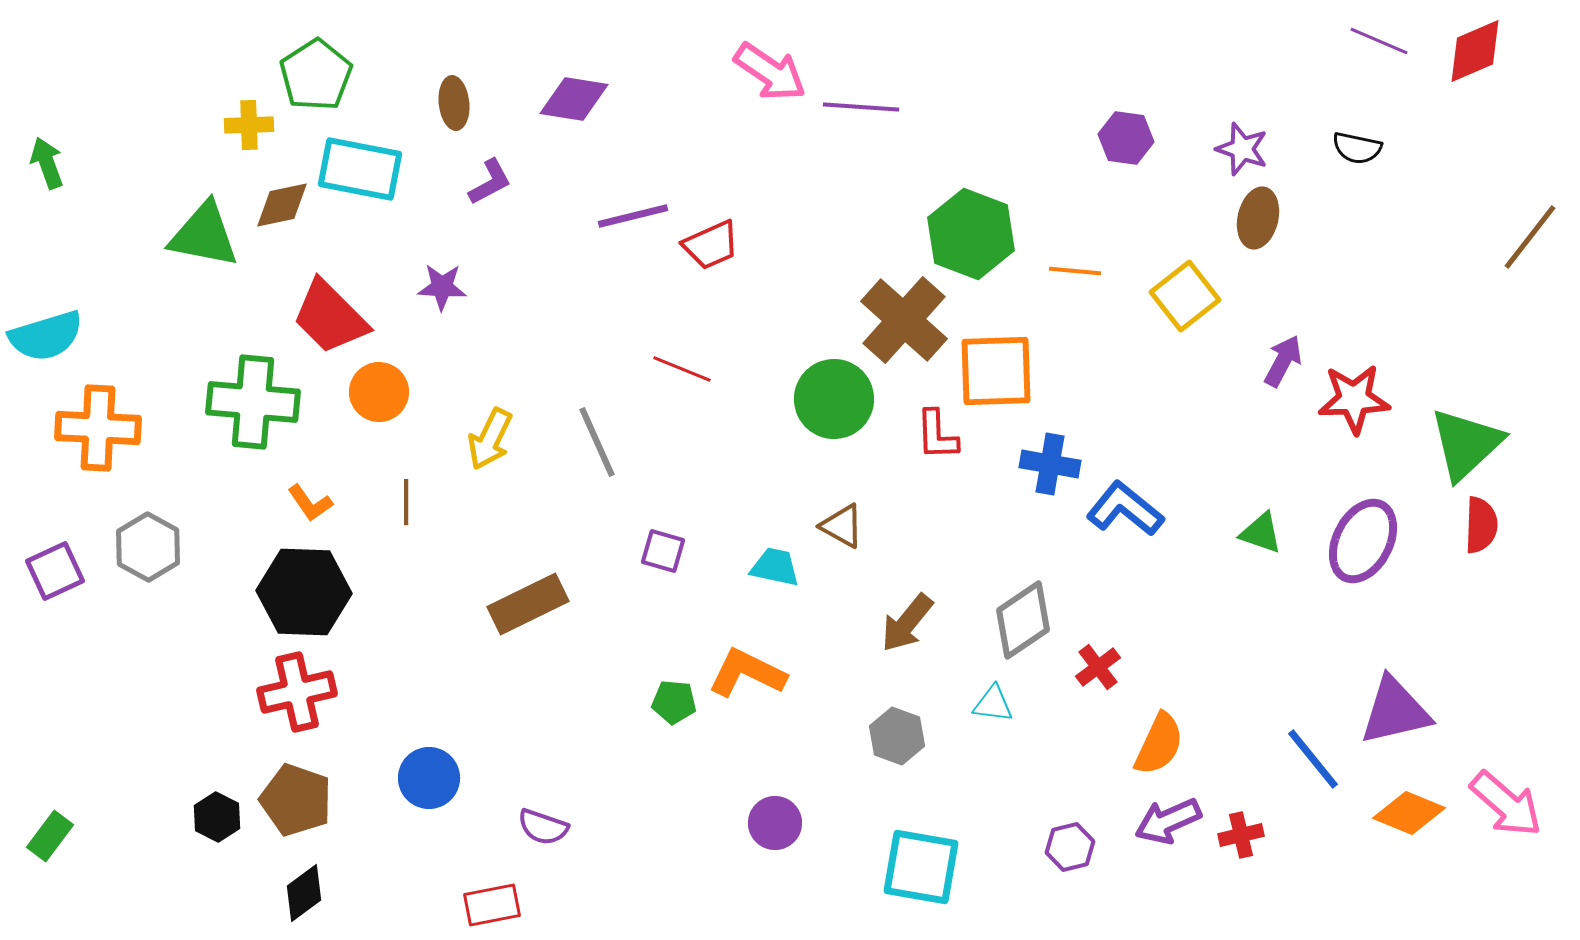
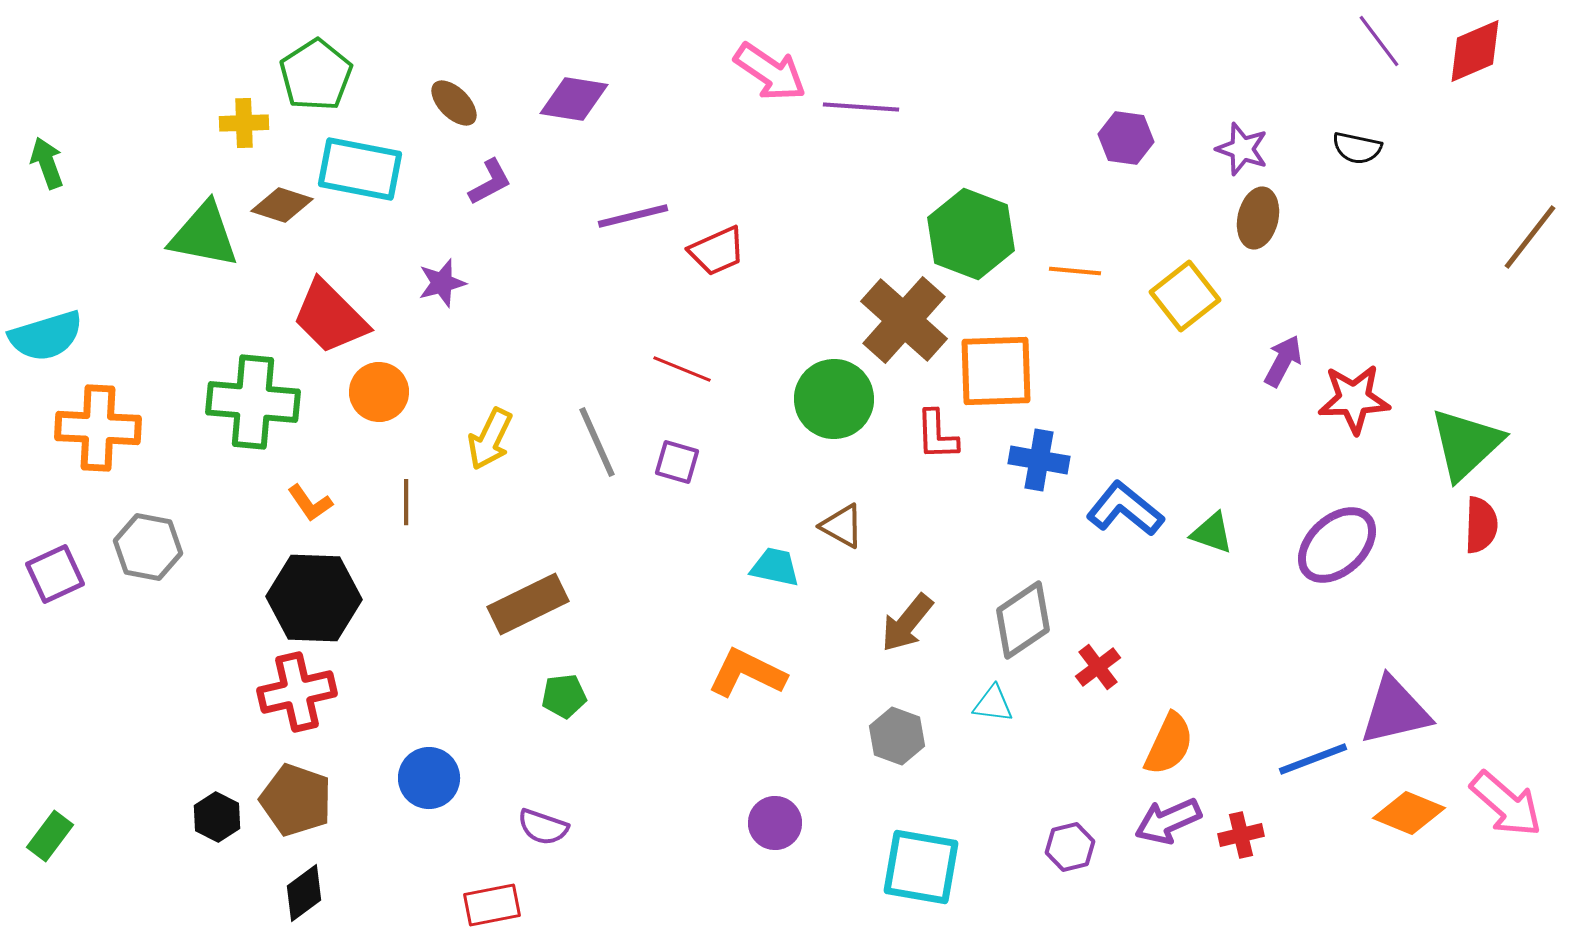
purple line at (1379, 41): rotated 30 degrees clockwise
brown ellipse at (454, 103): rotated 39 degrees counterclockwise
yellow cross at (249, 125): moved 5 px left, 2 px up
brown diamond at (282, 205): rotated 30 degrees clockwise
red trapezoid at (711, 245): moved 6 px right, 6 px down
purple star at (442, 287): moved 4 px up; rotated 18 degrees counterclockwise
blue cross at (1050, 464): moved 11 px left, 4 px up
green triangle at (1261, 533): moved 49 px left
purple ellipse at (1363, 541): moved 26 px left, 4 px down; rotated 20 degrees clockwise
gray hexagon at (148, 547): rotated 18 degrees counterclockwise
purple square at (663, 551): moved 14 px right, 89 px up
purple square at (55, 571): moved 3 px down
black hexagon at (304, 592): moved 10 px right, 6 px down
green pentagon at (674, 702): moved 110 px left, 6 px up; rotated 12 degrees counterclockwise
orange semicircle at (1159, 744): moved 10 px right
blue line at (1313, 759): rotated 72 degrees counterclockwise
